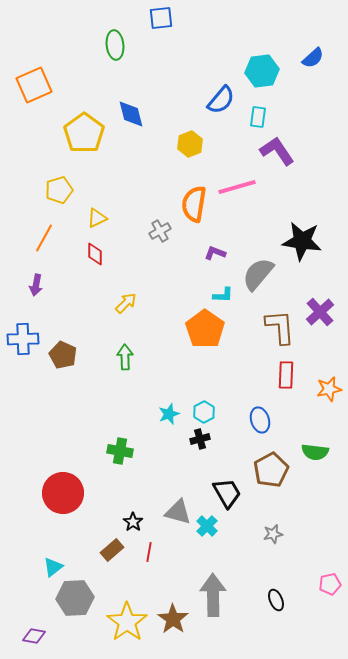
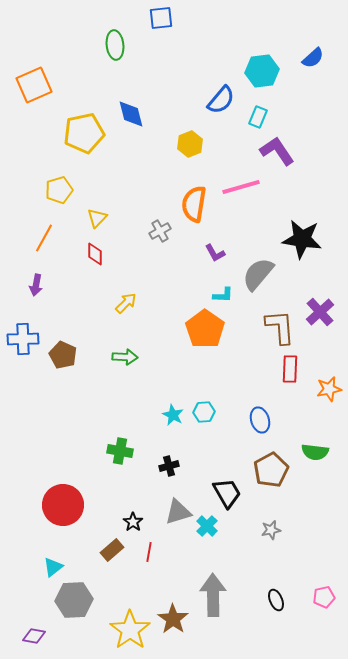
cyan rectangle at (258, 117): rotated 15 degrees clockwise
yellow pentagon at (84, 133): rotated 24 degrees clockwise
pink line at (237, 187): moved 4 px right
yellow triangle at (97, 218): rotated 20 degrees counterclockwise
black star at (302, 241): moved 2 px up
purple L-shape at (215, 253): rotated 140 degrees counterclockwise
green arrow at (125, 357): rotated 95 degrees clockwise
red rectangle at (286, 375): moved 4 px right, 6 px up
cyan hexagon at (204, 412): rotated 25 degrees clockwise
cyan star at (169, 414): moved 4 px right, 1 px down; rotated 25 degrees counterclockwise
black cross at (200, 439): moved 31 px left, 27 px down
red circle at (63, 493): moved 12 px down
gray triangle at (178, 512): rotated 32 degrees counterclockwise
gray star at (273, 534): moved 2 px left, 4 px up
pink pentagon at (330, 584): moved 6 px left, 13 px down
gray hexagon at (75, 598): moved 1 px left, 2 px down
yellow star at (127, 622): moved 3 px right, 8 px down
